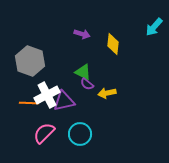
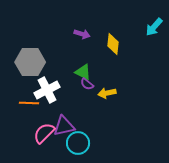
gray hexagon: moved 1 px down; rotated 20 degrees counterclockwise
white cross: moved 5 px up
purple triangle: moved 25 px down
cyan circle: moved 2 px left, 9 px down
